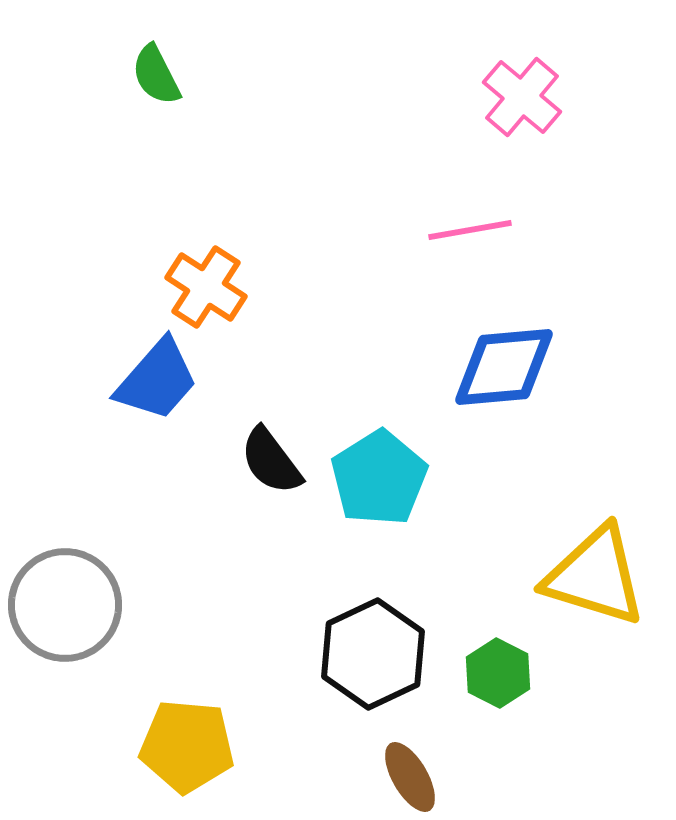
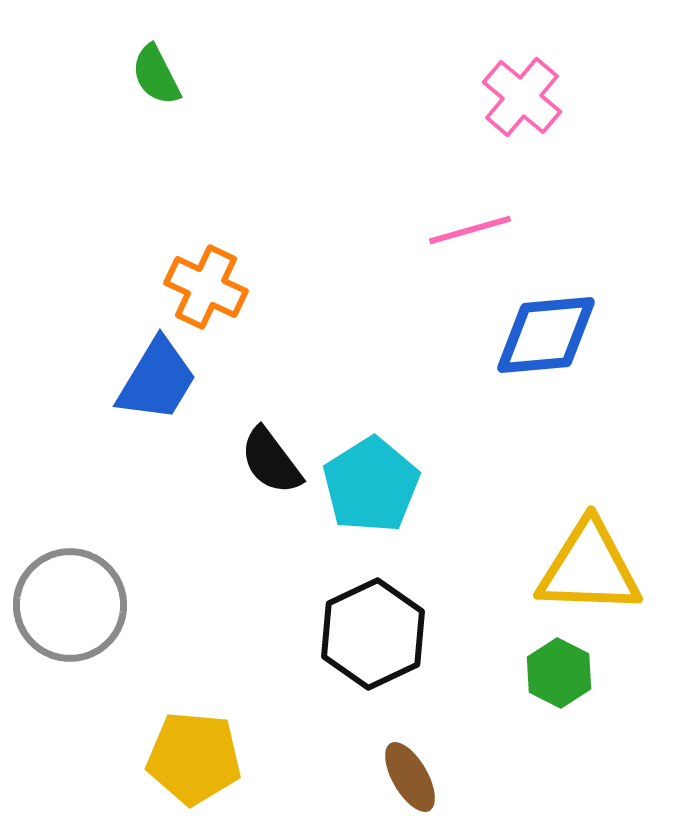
pink line: rotated 6 degrees counterclockwise
orange cross: rotated 8 degrees counterclockwise
blue diamond: moved 42 px right, 32 px up
blue trapezoid: rotated 10 degrees counterclockwise
cyan pentagon: moved 8 px left, 7 px down
yellow triangle: moved 6 px left, 8 px up; rotated 15 degrees counterclockwise
gray circle: moved 5 px right
black hexagon: moved 20 px up
green hexagon: moved 61 px right
yellow pentagon: moved 7 px right, 12 px down
